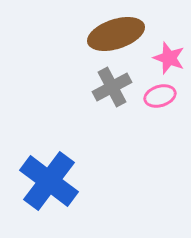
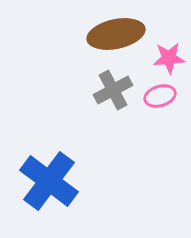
brown ellipse: rotated 6 degrees clockwise
pink star: rotated 24 degrees counterclockwise
gray cross: moved 1 px right, 3 px down
